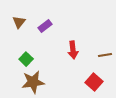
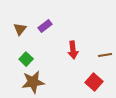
brown triangle: moved 1 px right, 7 px down
